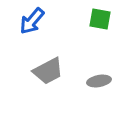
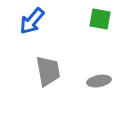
gray trapezoid: rotated 72 degrees counterclockwise
